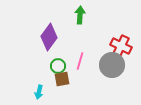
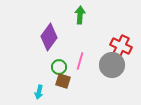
green circle: moved 1 px right, 1 px down
brown square: moved 1 px right, 2 px down; rotated 28 degrees clockwise
